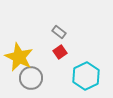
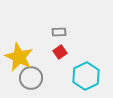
gray rectangle: rotated 40 degrees counterclockwise
